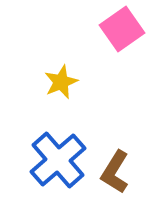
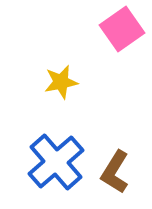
yellow star: rotated 12 degrees clockwise
blue cross: moved 2 px left, 2 px down
